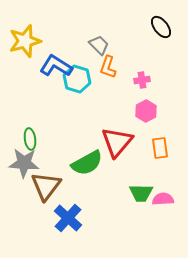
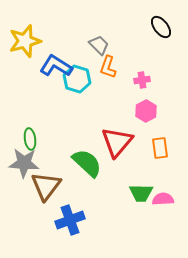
green semicircle: rotated 108 degrees counterclockwise
blue cross: moved 2 px right, 2 px down; rotated 28 degrees clockwise
